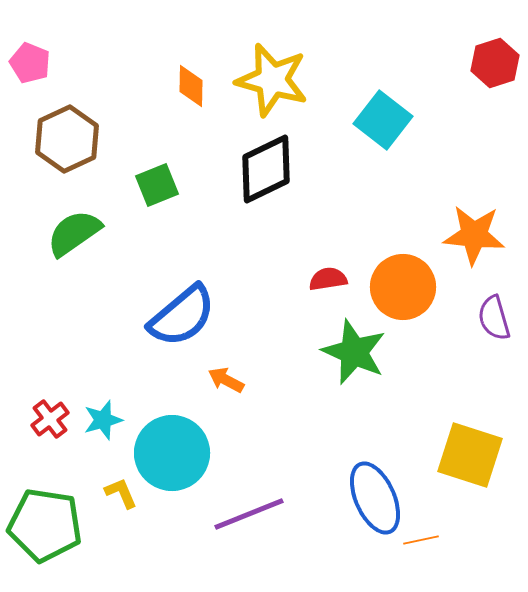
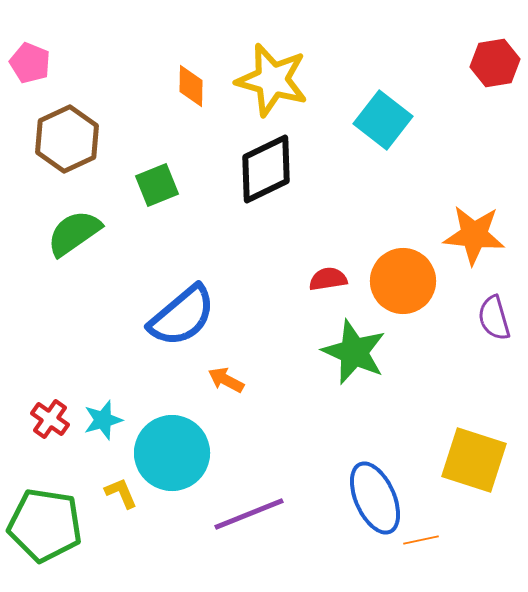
red hexagon: rotated 9 degrees clockwise
orange circle: moved 6 px up
red cross: rotated 18 degrees counterclockwise
yellow square: moved 4 px right, 5 px down
